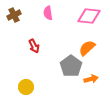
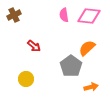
pink semicircle: moved 16 px right, 2 px down
red arrow: rotated 24 degrees counterclockwise
orange arrow: moved 8 px down
yellow circle: moved 8 px up
